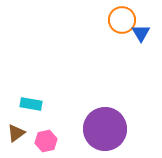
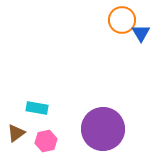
cyan rectangle: moved 6 px right, 4 px down
purple circle: moved 2 px left
